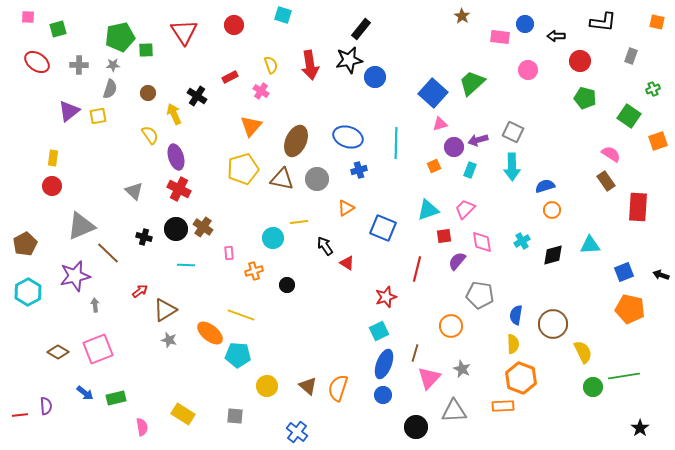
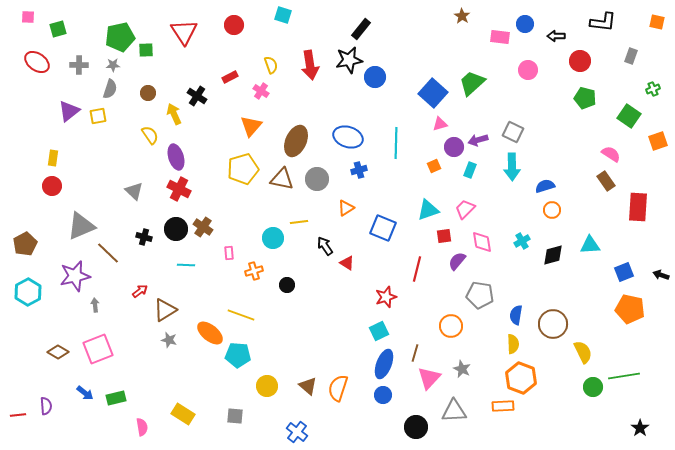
red line at (20, 415): moved 2 px left
